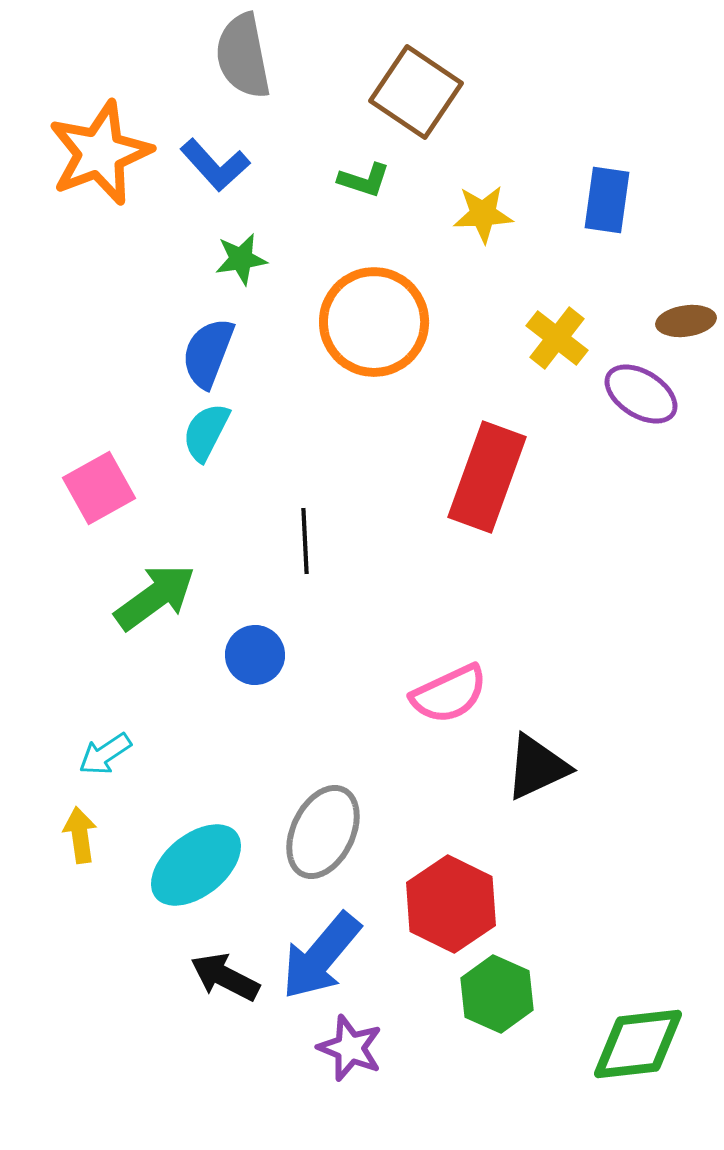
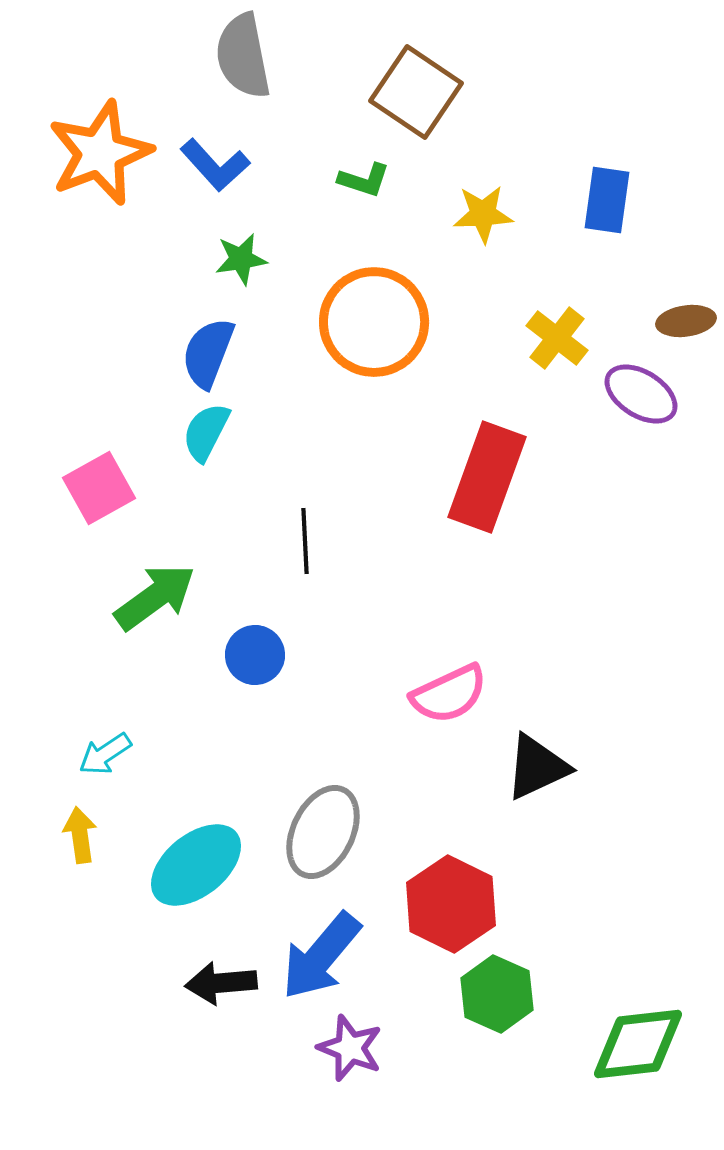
black arrow: moved 4 px left, 6 px down; rotated 32 degrees counterclockwise
